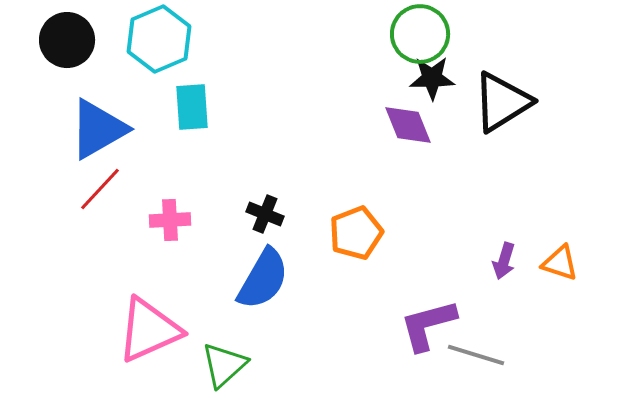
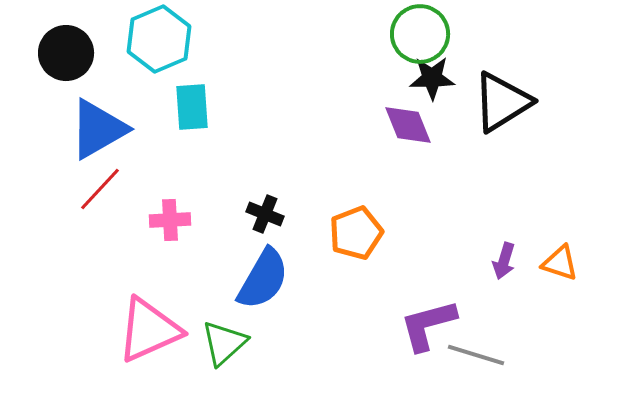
black circle: moved 1 px left, 13 px down
green triangle: moved 22 px up
